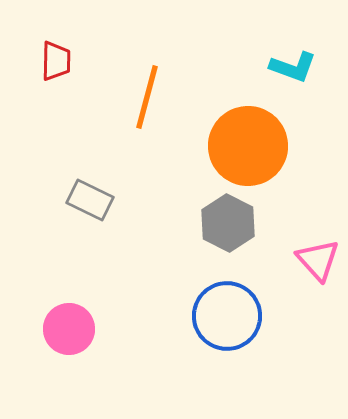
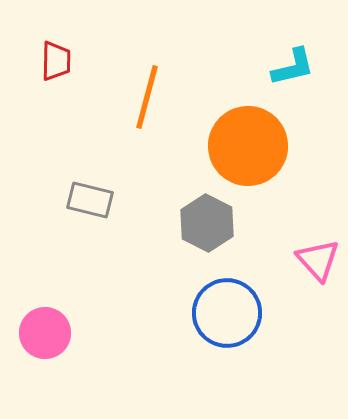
cyan L-shape: rotated 33 degrees counterclockwise
gray rectangle: rotated 12 degrees counterclockwise
gray hexagon: moved 21 px left
blue circle: moved 3 px up
pink circle: moved 24 px left, 4 px down
